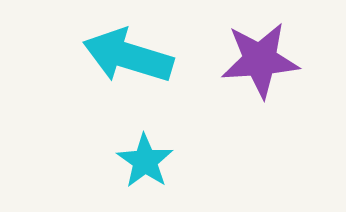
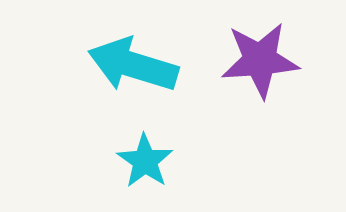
cyan arrow: moved 5 px right, 9 px down
